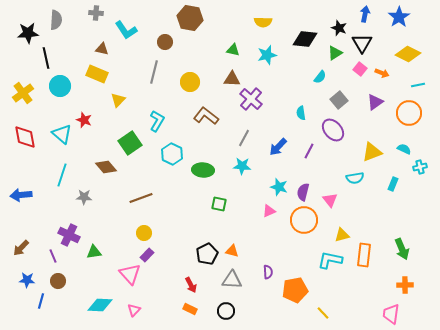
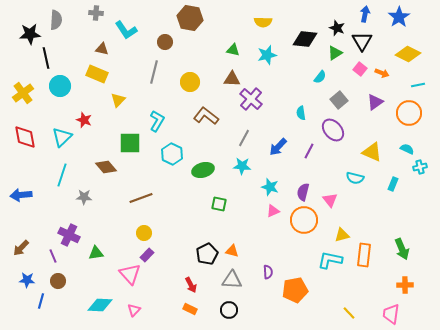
black star at (339, 28): moved 2 px left
black star at (28, 33): moved 2 px right, 1 px down
black triangle at (362, 43): moved 2 px up
cyan triangle at (62, 134): moved 3 px down; rotated 35 degrees clockwise
green square at (130, 143): rotated 35 degrees clockwise
cyan semicircle at (404, 149): moved 3 px right
yellow triangle at (372, 152): rotated 45 degrees clockwise
green ellipse at (203, 170): rotated 20 degrees counterclockwise
cyan semicircle at (355, 178): rotated 24 degrees clockwise
cyan star at (279, 187): moved 9 px left
pink triangle at (269, 211): moved 4 px right
green triangle at (94, 252): moved 2 px right, 1 px down
black circle at (226, 311): moved 3 px right, 1 px up
yellow line at (323, 313): moved 26 px right
